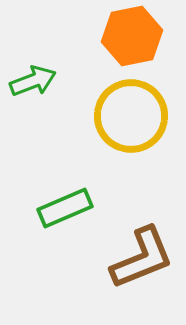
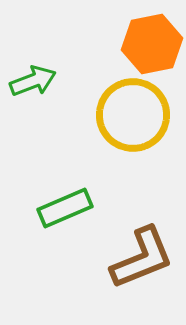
orange hexagon: moved 20 px right, 8 px down
yellow circle: moved 2 px right, 1 px up
